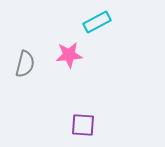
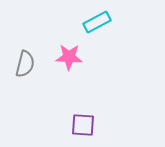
pink star: moved 2 px down; rotated 8 degrees clockwise
